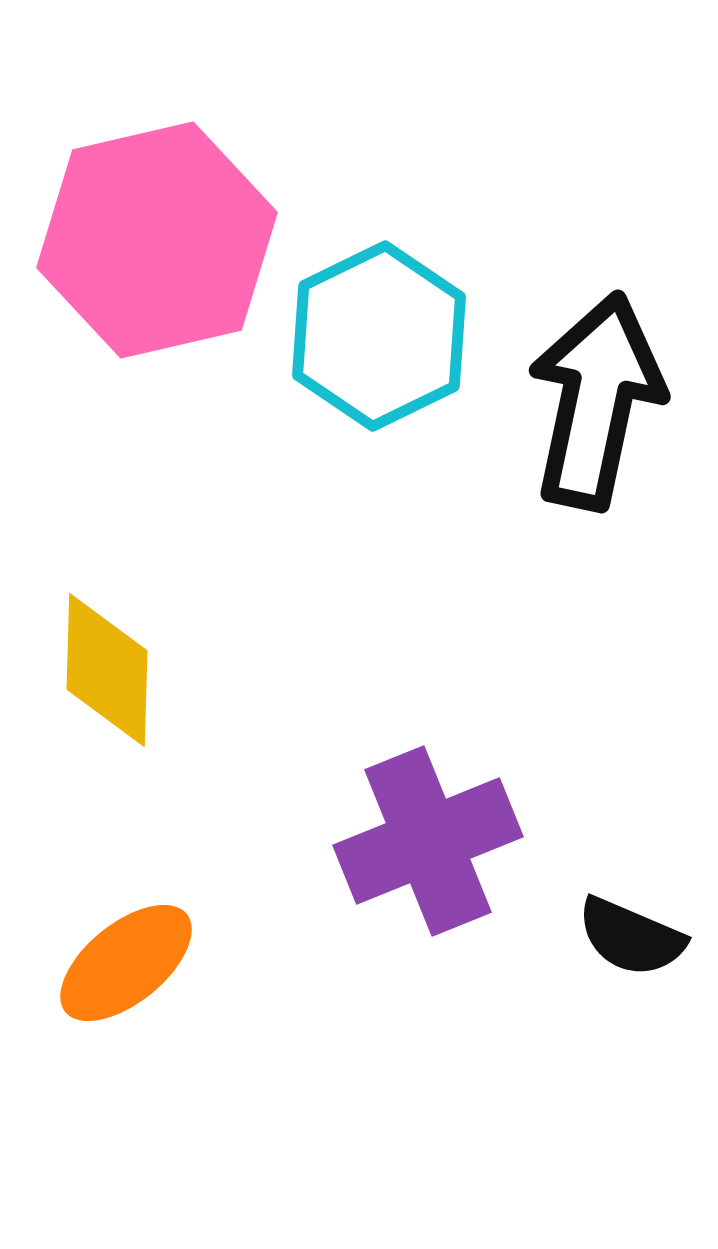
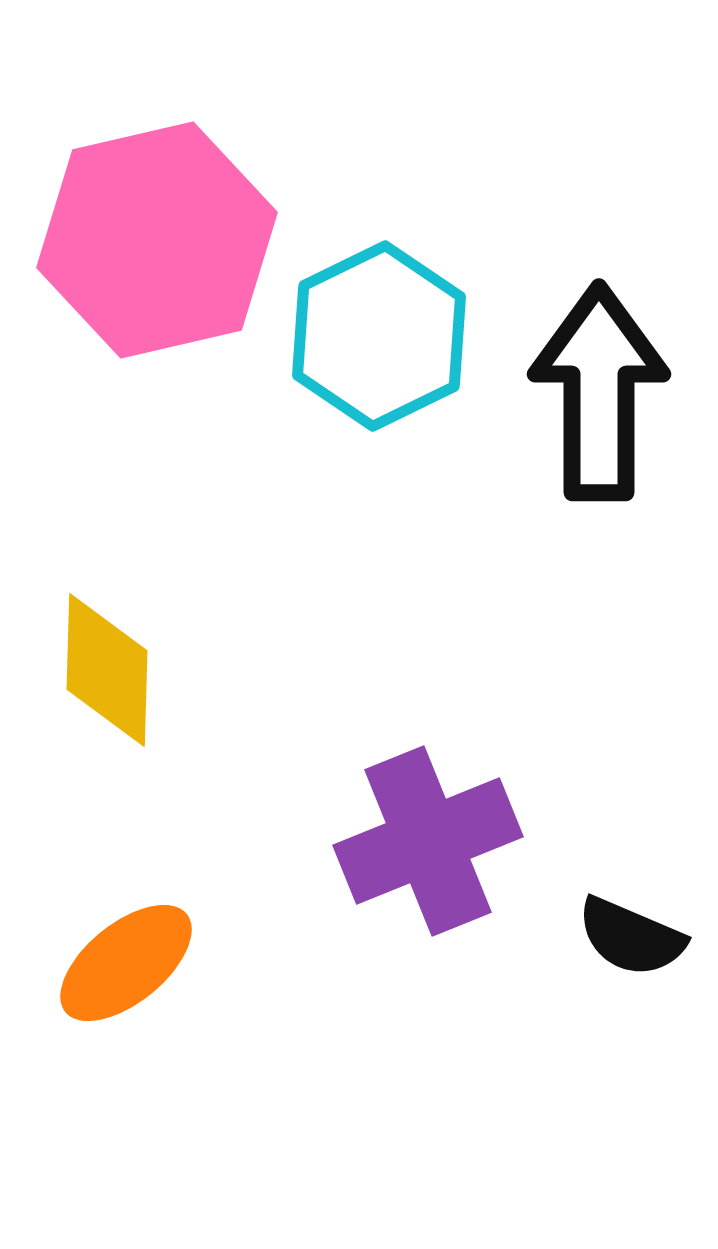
black arrow: moved 3 px right, 9 px up; rotated 12 degrees counterclockwise
